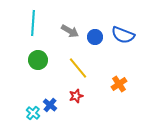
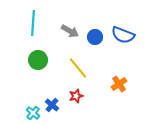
blue cross: moved 2 px right
